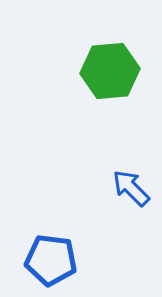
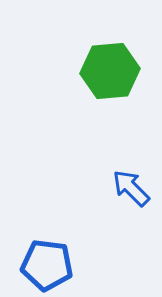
blue pentagon: moved 4 px left, 5 px down
